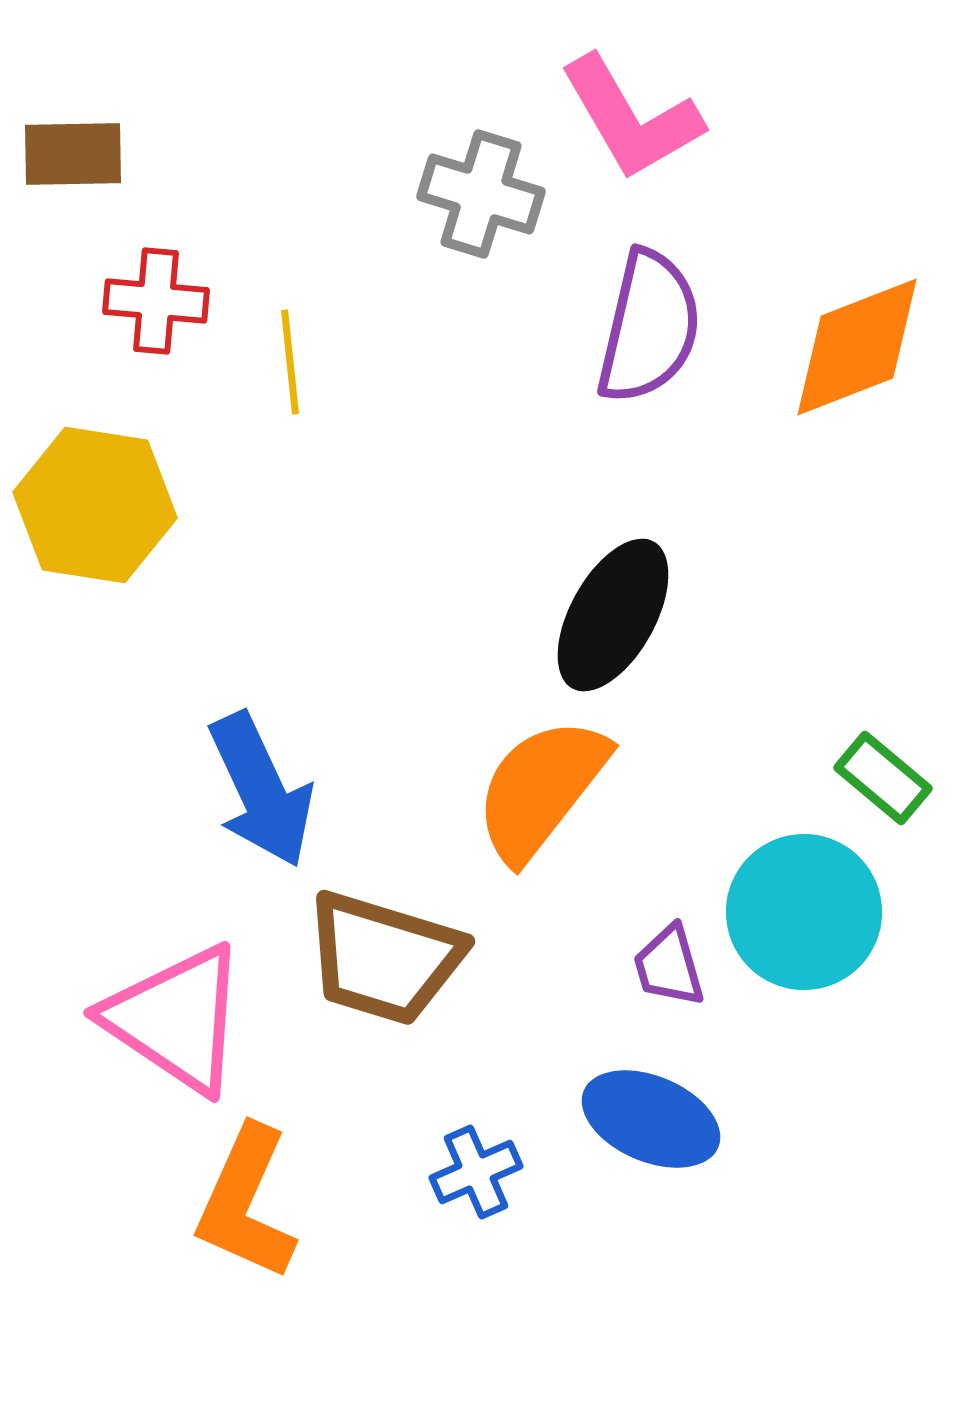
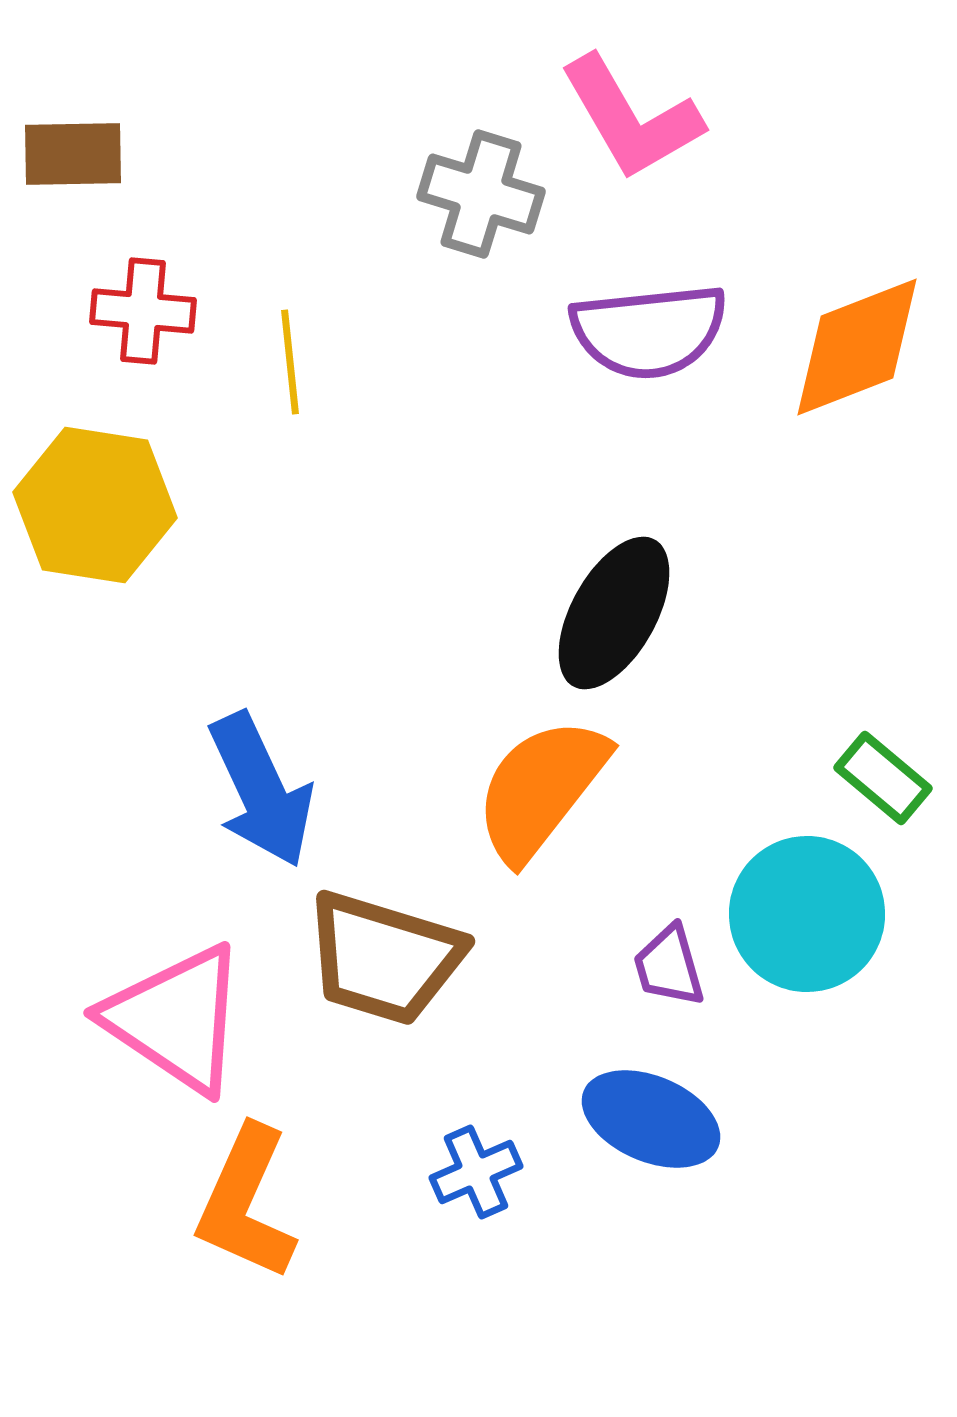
red cross: moved 13 px left, 10 px down
purple semicircle: moved 4 px down; rotated 71 degrees clockwise
black ellipse: moved 1 px right, 2 px up
cyan circle: moved 3 px right, 2 px down
